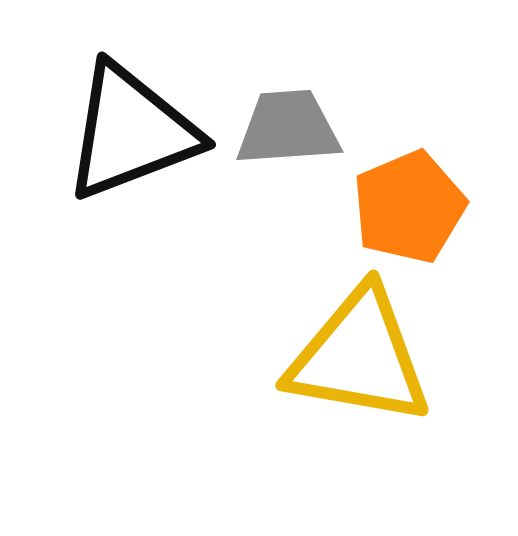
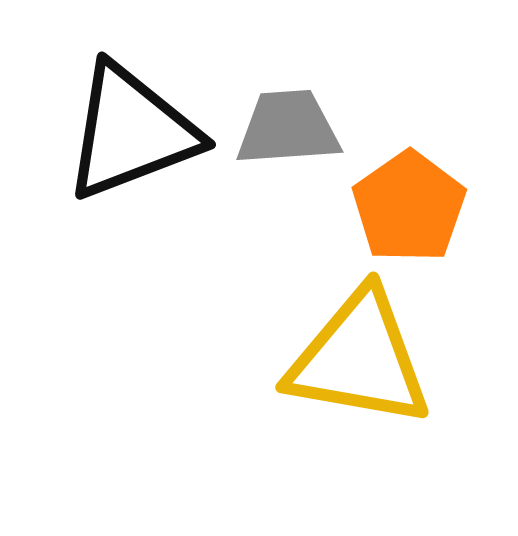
orange pentagon: rotated 12 degrees counterclockwise
yellow triangle: moved 2 px down
